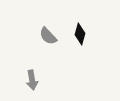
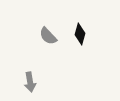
gray arrow: moved 2 px left, 2 px down
